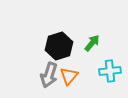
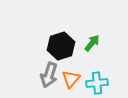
black hexagon: moved 2 px right
cyan cross: moved 13 px left, 12 px down
orange triangle: moved 2 px right, 3 px down
